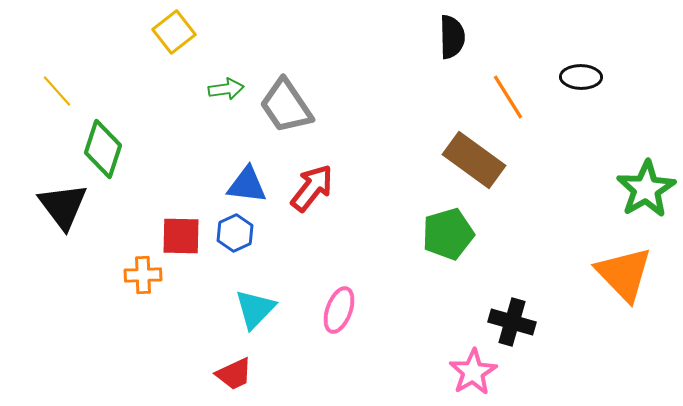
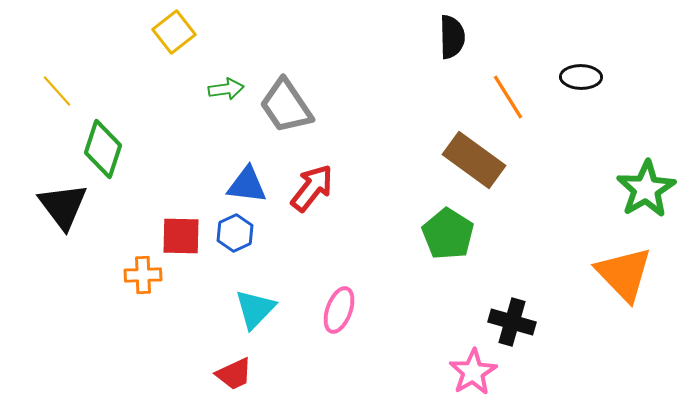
green pentagon: rotated 24 degrees counterclockwise
